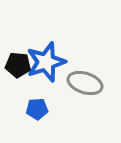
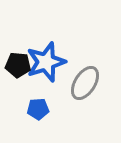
gray ellipse: rotated 76 degrees counterclockwise
blue pentagon: moved 1 px right
